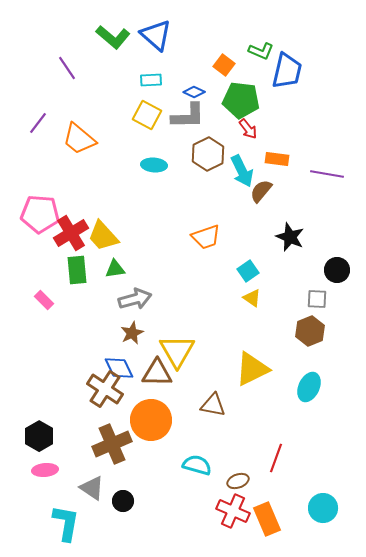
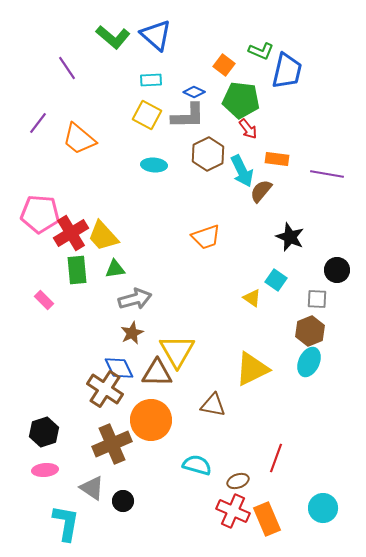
cyan square at (248, 271): moved 28 px right, 9 px down; rotated 20 degrees counterclockwise
cyan ellipse at (309, 387): moved 25 px up
black hexagon at (39, 436): moved 5 px right, 4 px up; rotated 12 degrees clockwise
